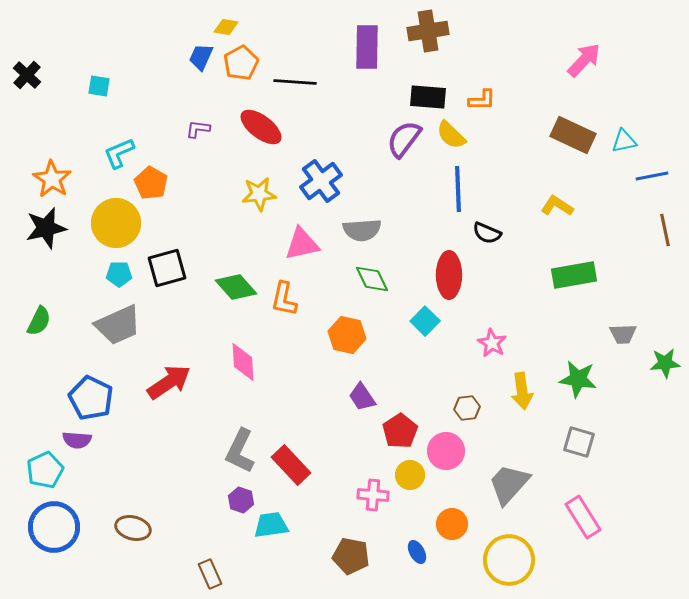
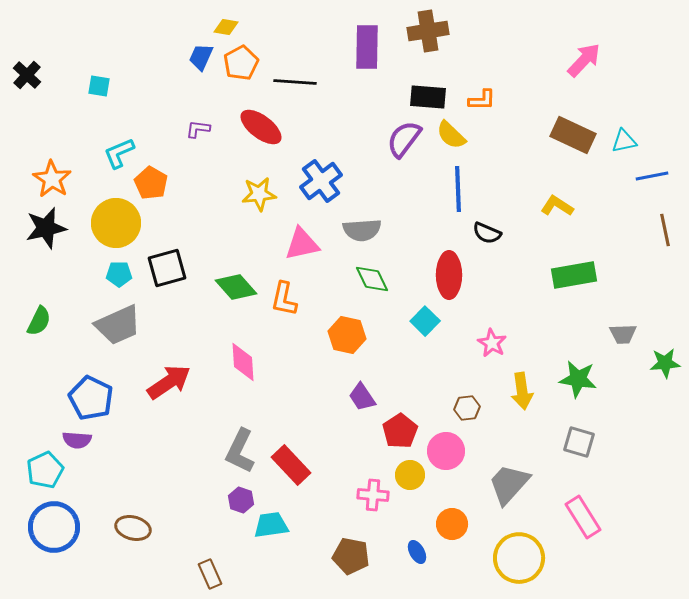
yellow circle at (509, 560): moved 10 px right, 2 px up
